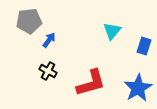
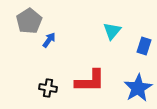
gray pentagon: rotated 25 degrees counterclockwise
black cross: moved 17 px down; rotated 18 degrees counterclockwise
red L-shape: moved 1 px left, 2 px up; rotated 16 degrees clockwise
